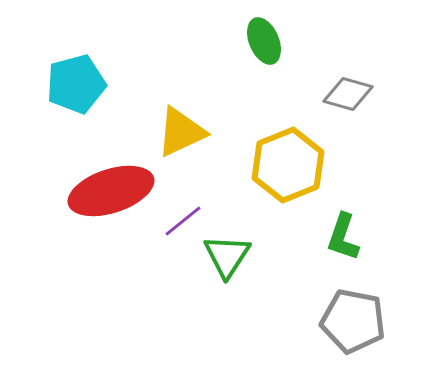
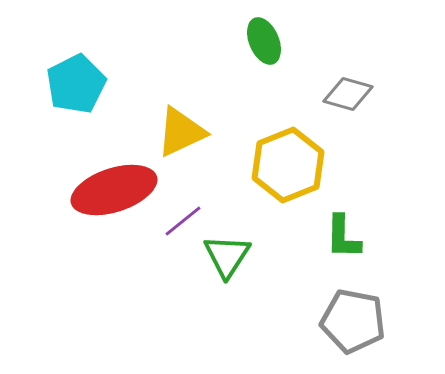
cyan pentagon: rotated 12 degrees counterclockwise
red ellipse: moved 3 px right, 1 px up
green L-shape: rotated 18 degrees counterclockwise
